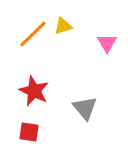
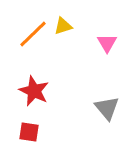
gray triangle: moved 22 px right
